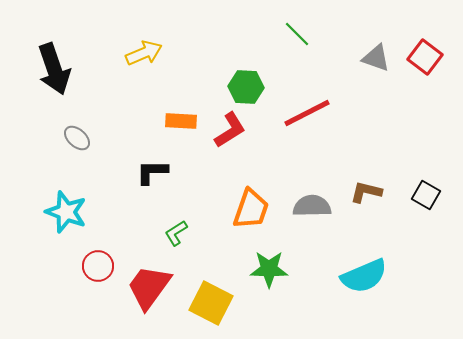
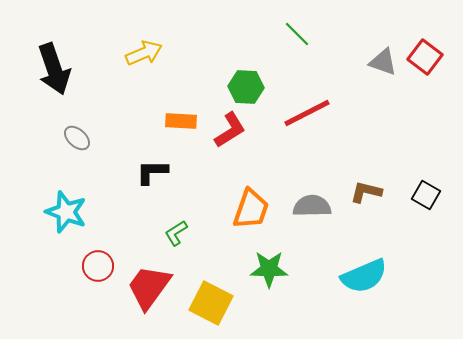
gray triangle: moved 7 px right, 4 px down
